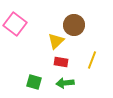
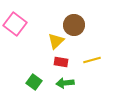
yellow line: rotated 54 degrees clockwise
green square: rotated 21 degrees clockwise
